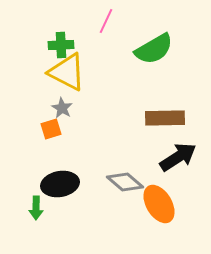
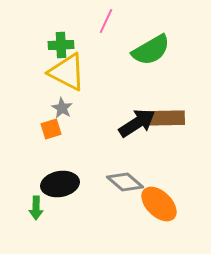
green semicircle: moved 3 px left, 1 px down
black arrow: moved 41 px left, 34 px up
orange ellipse: rotated 15 degrees counterclockwise
